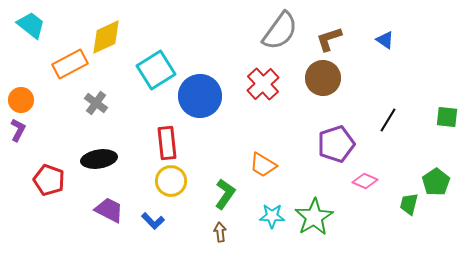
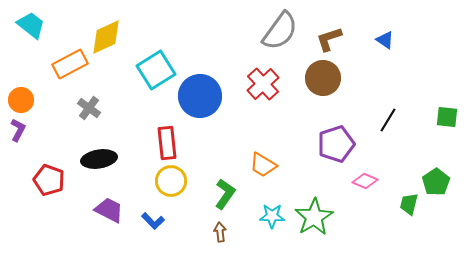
gray cross: moved 7 px left, 5 px down
